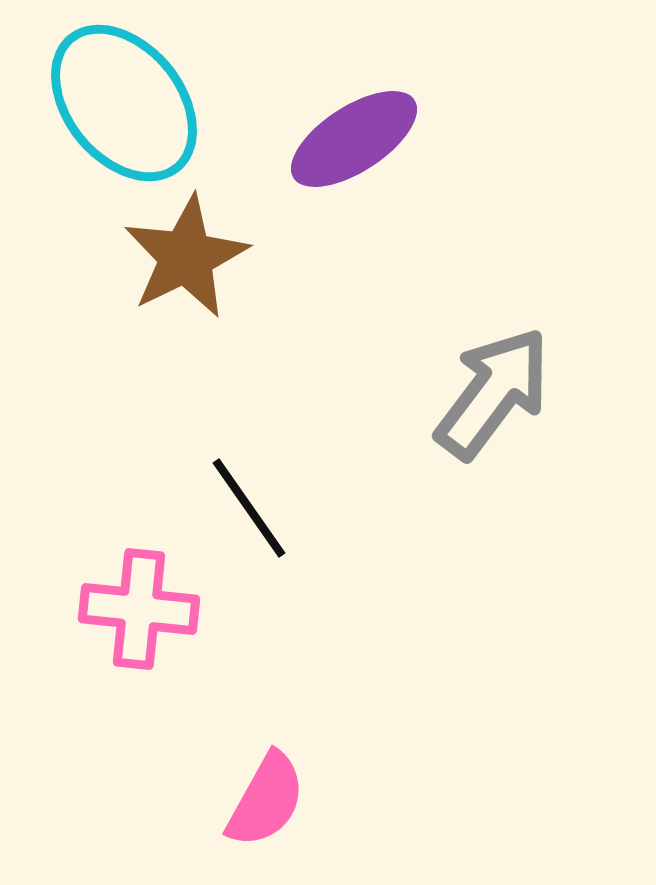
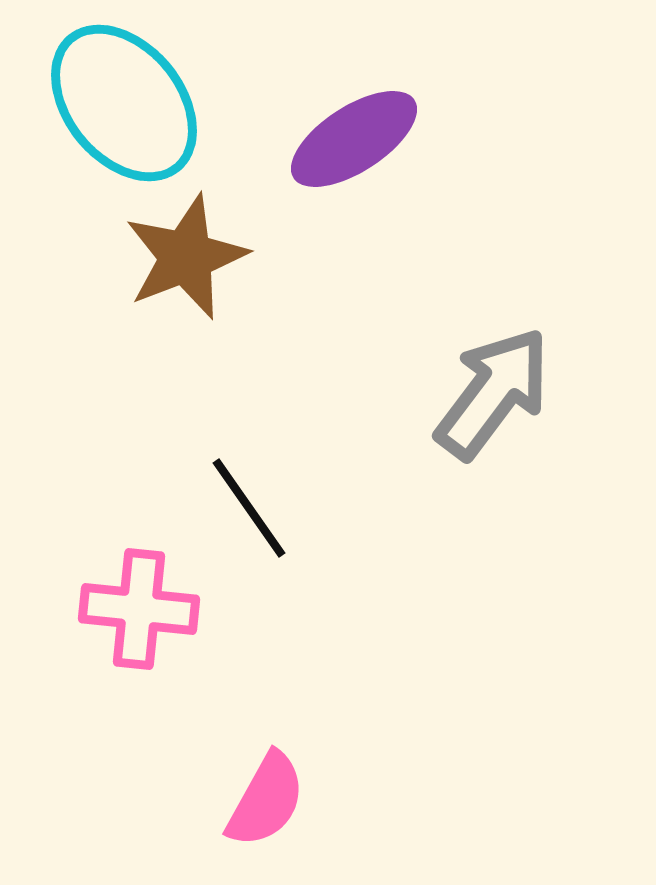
brown star: rotated 5 degrees clockwise
